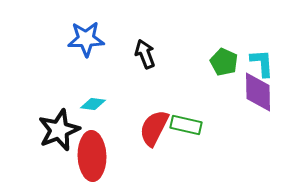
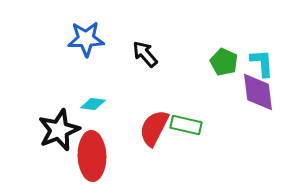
black arrow: rotated 20 degrees counterclockwise
purple diamond: rotated 6 degrees counterclockwise
